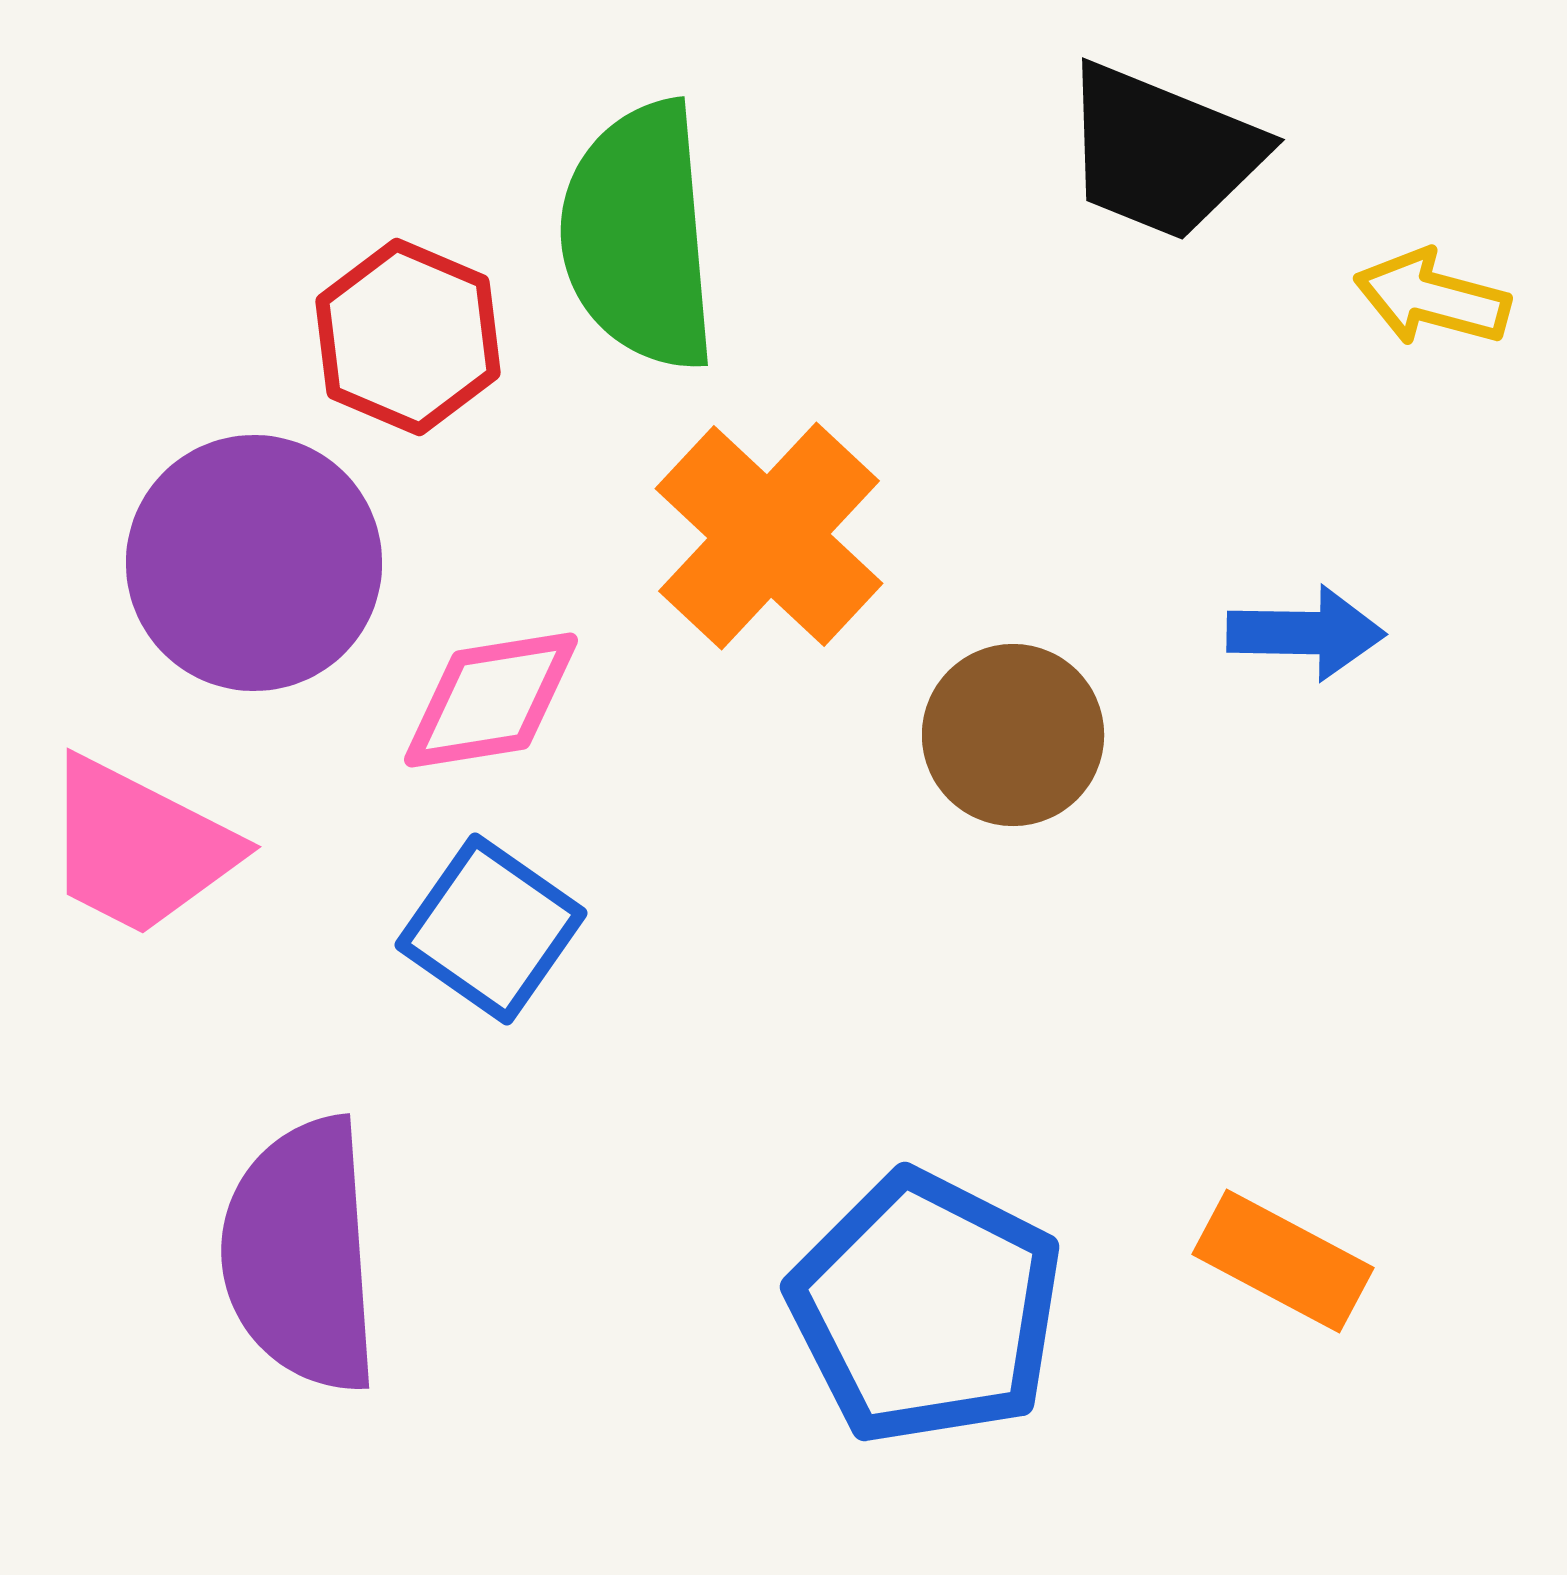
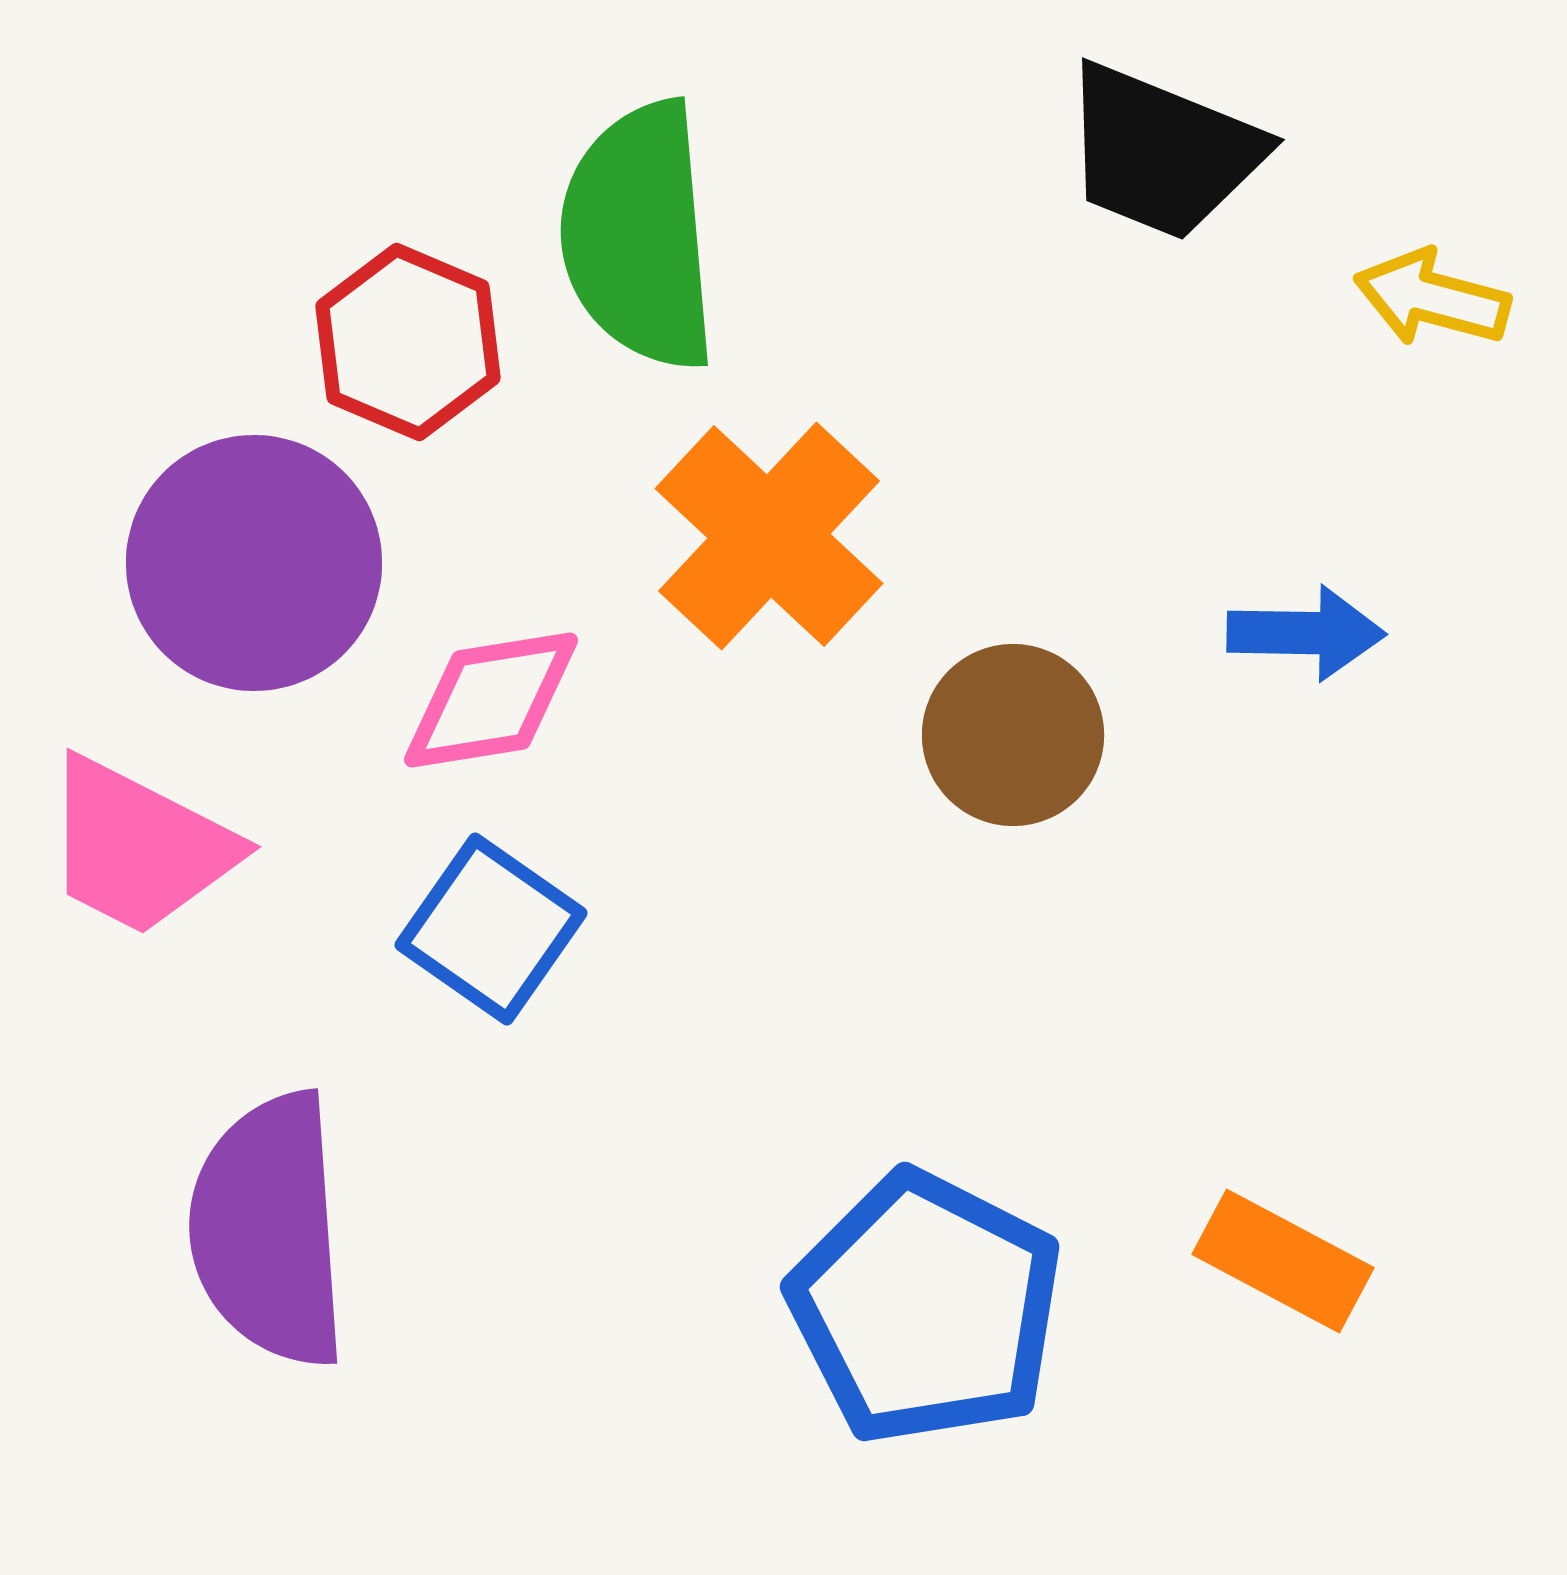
red hexagon: moved 5 px down
purple semicircle: moved 32 px left, 25 px up
